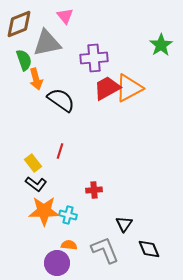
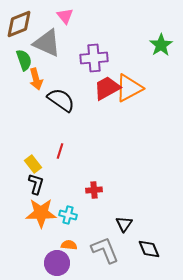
gray triangle: rotated 36 degrees clockwise
yellow rectangle: moved 1 px down
black L-shape: rotated 110 degrees counterclockwise
orange star: moved 3 px left, 2 px down
